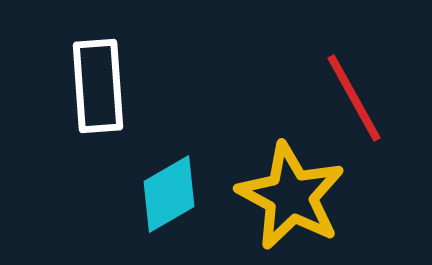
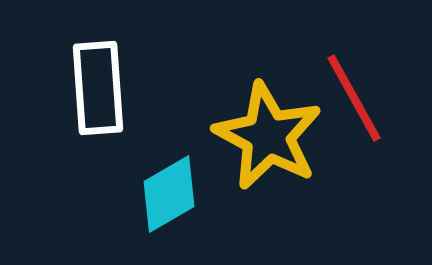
white rectangle: moved 2 px down
yellow star: moved 23 px left, 60 px up
